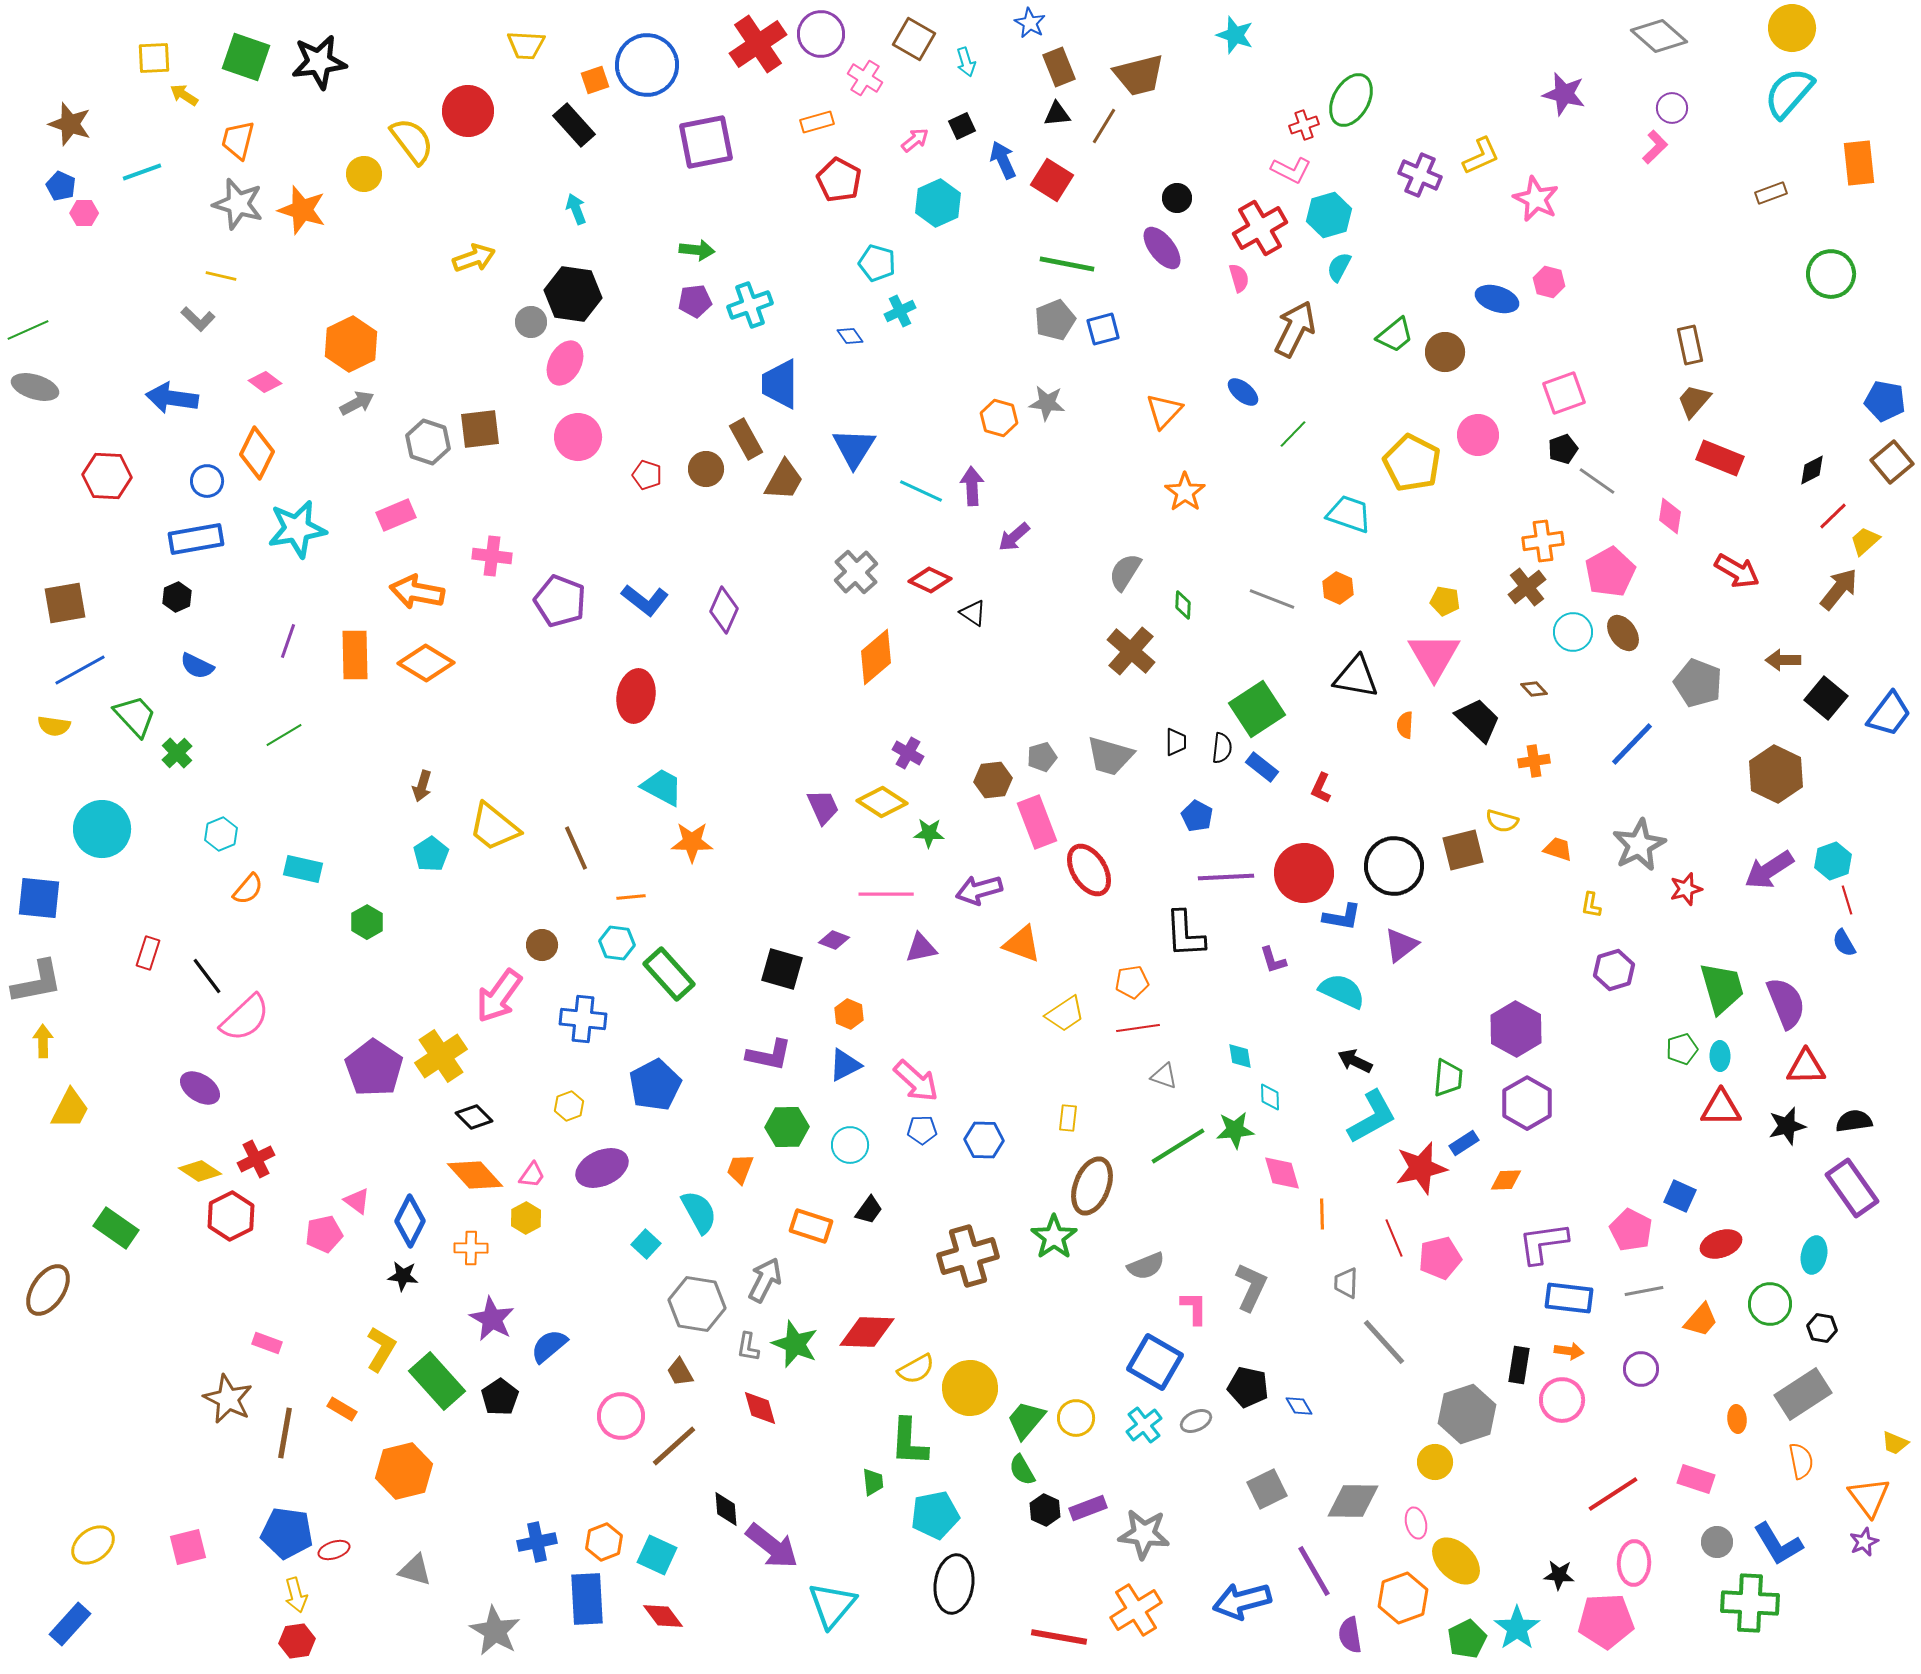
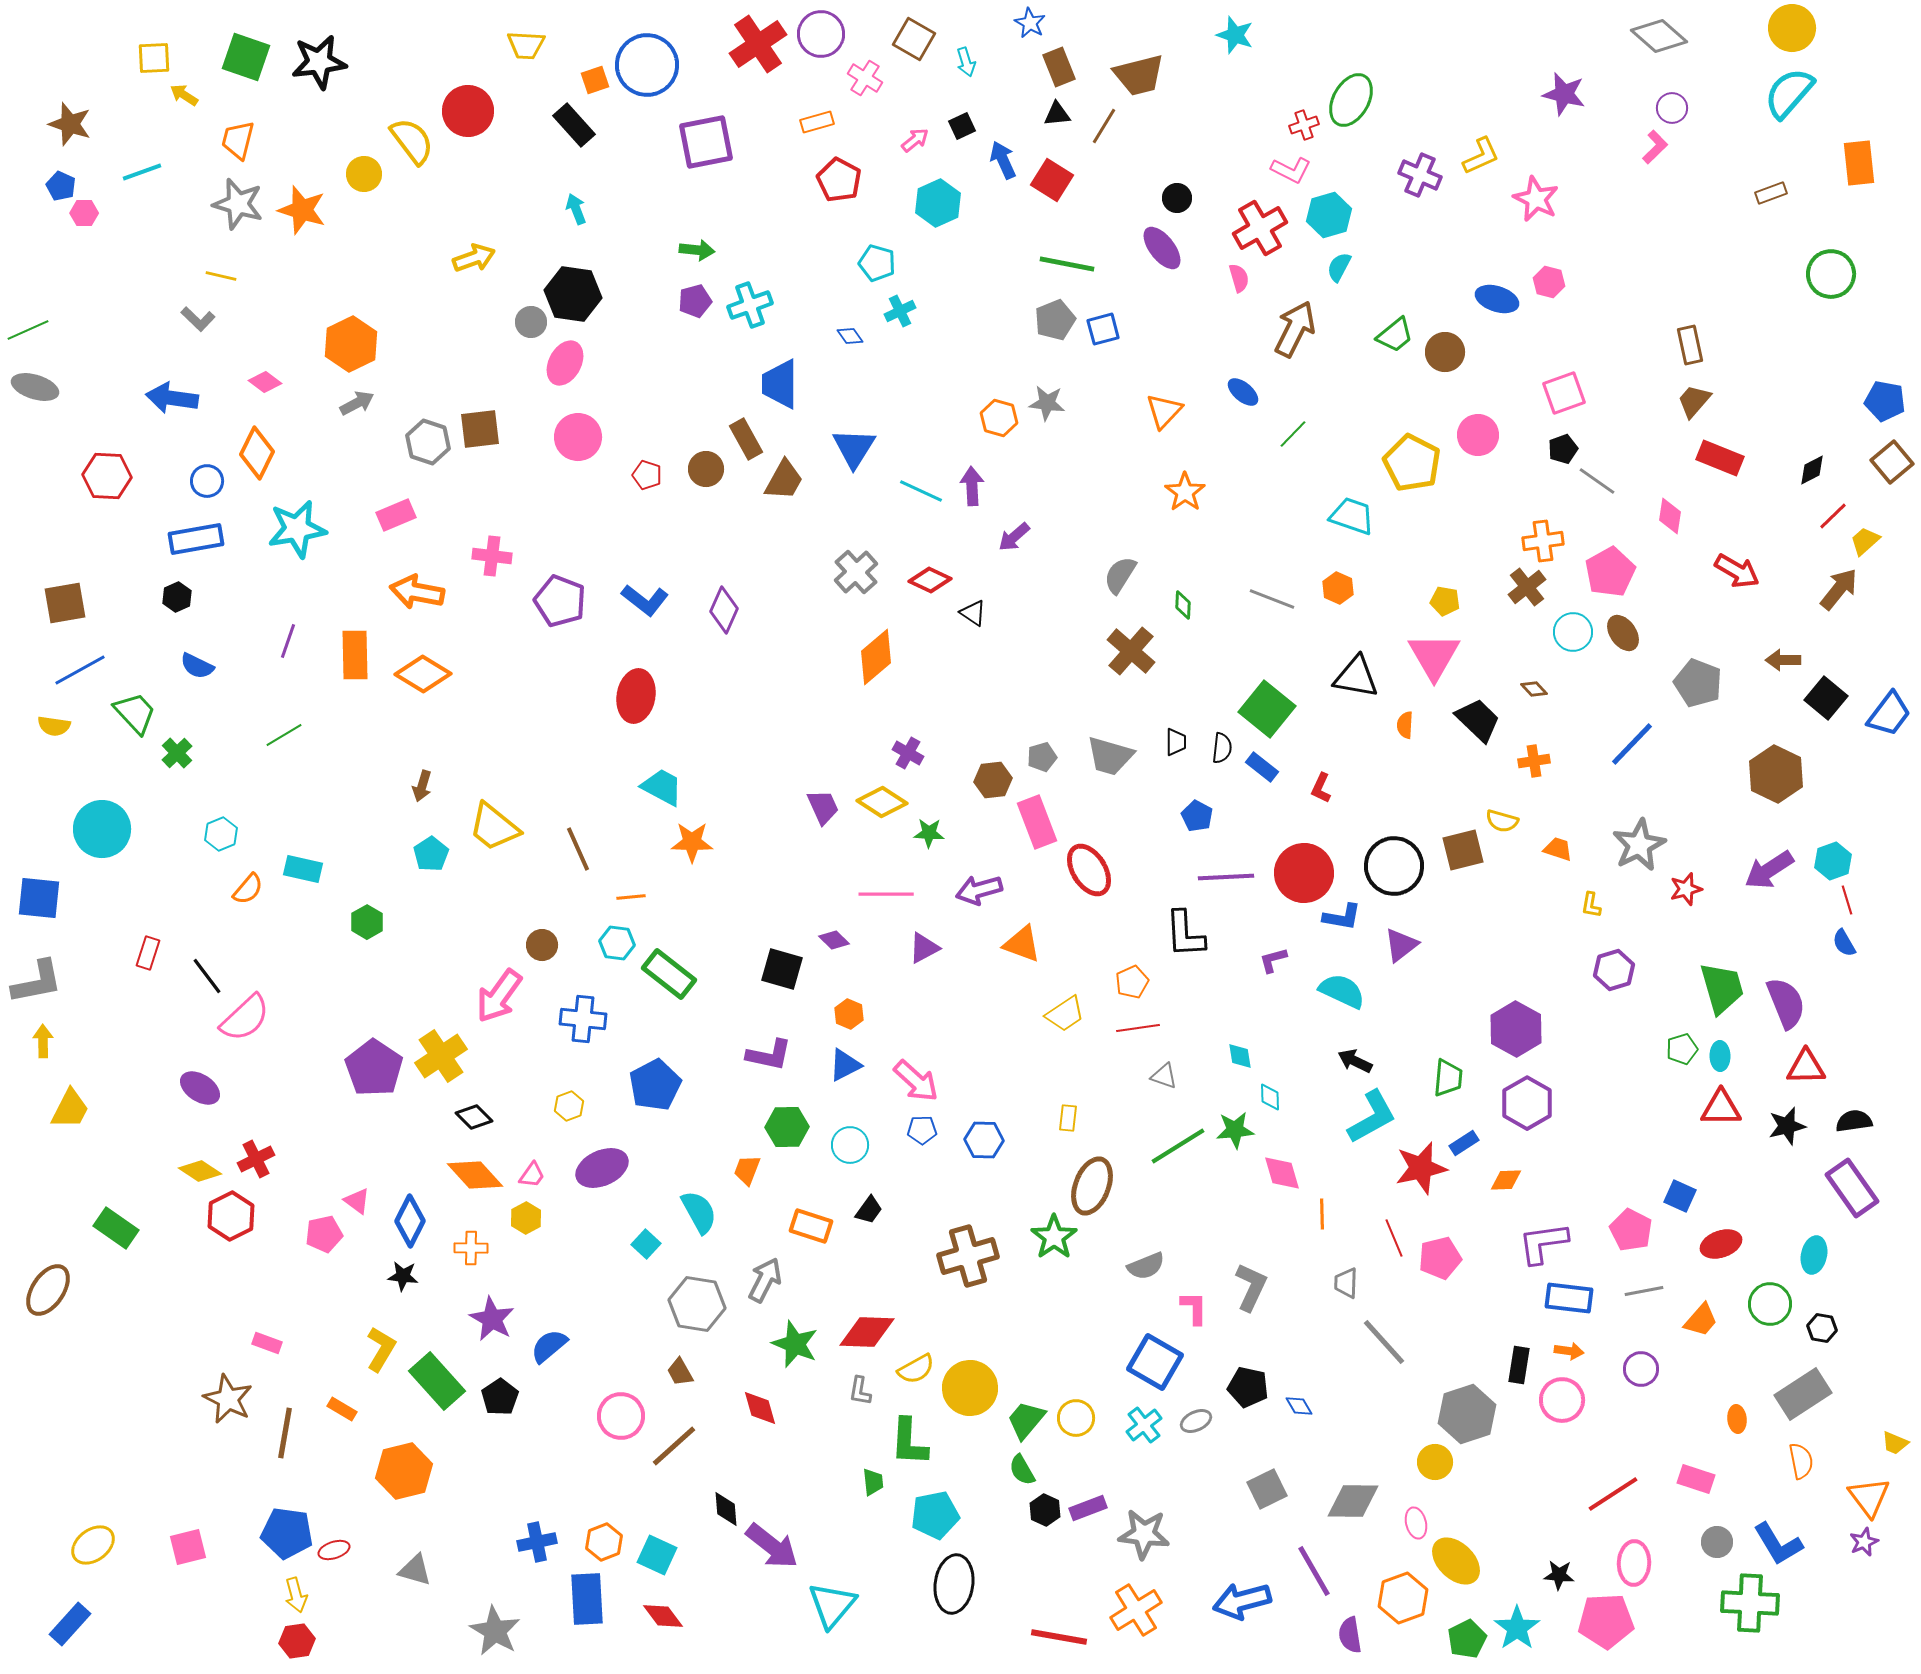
purple pentagon at (695, 301): rotated 8 degrees counterclockwise
cyan trapezoid at (1349, 514): moved 3 px right, 2 px down
gray semicircle at (1125, 572): moved 5 px left, 3 px down
orange diamond at (426, 663): moved 3 px left, 11 px down
green square at (1257, 709): moved 10 px right; rotated 18 degrees counterclockwise
green trapezoid at (135, 716): moved 3 px up
brown line at (576, 848): moved 2 px right, 1 px down
purple diamond at (834, 940): rotated 24 degrees clockwise
purple triangle at (921, 948): moved 3 px right; rotated 16 degrees counterclockwise
purple L-shape at (1273, 960): rotated 92 degrees clockwise
green rectangle at (669, 974): rotated 10 degrees counterclockwise
orange pentagon at (1132, 982): rotated 16 degrees counterclockwise
orange trapezoid at (740, 1169): moved 7 px right, 1 px down
gray L-shape at (748, 1347): moved 112 px right, 44 px down
